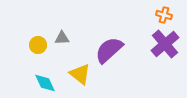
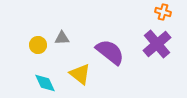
orange cross: moved 1 px left, 3 px up
purple cross: moved 8 px left
purple semicircle: moved 1 px right, 2 px down; rotated 80 degrees clockwise
